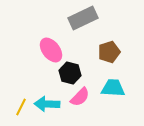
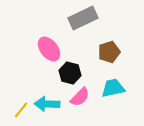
pink ellipse: moved 2 px left, 1 px up
cyan trapezoid: rotated 15 degrees counterclockwise
yellow line: moved 3 px down; rotated 12 degrees clockwise
